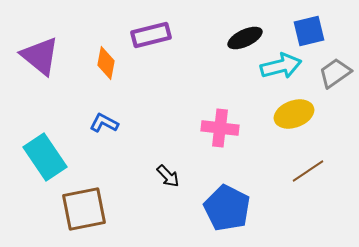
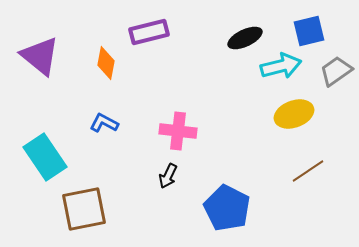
purple rectangle: moved 2 px left, 3 px up
gray trapezoid: moved 1 px right, 2 px up
pink cross: moved 42 px left, 3 px down
black arrow: rotated 70 degrees clockwise
